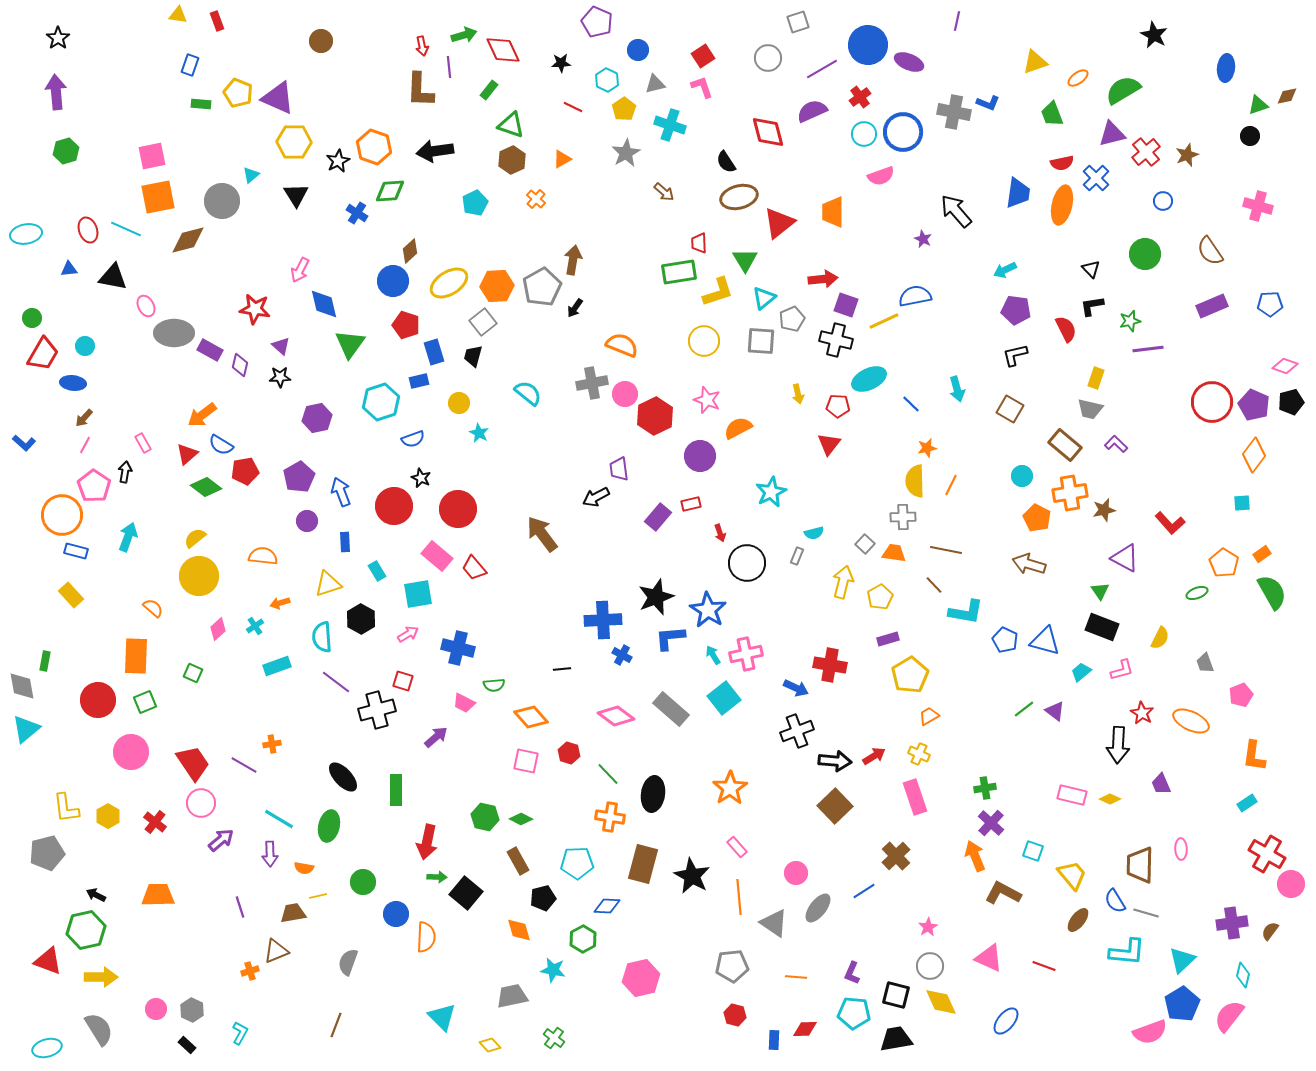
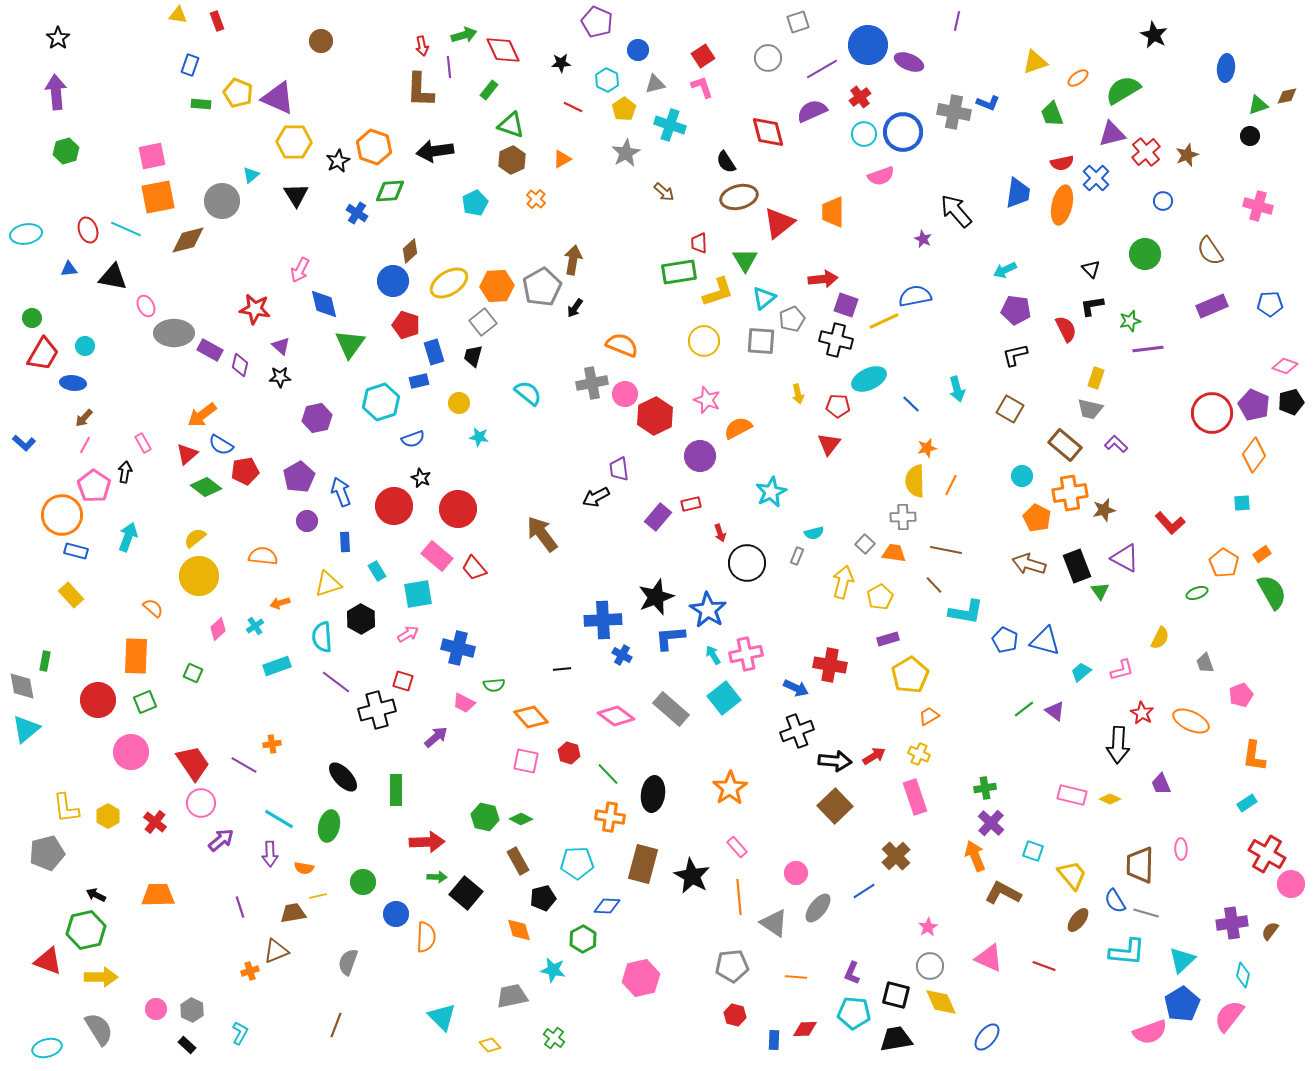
red circle at (1212, 402): moved 11 px down
cyan star at (479, 433): moved 4 px down; rotated 18 degrees counterclockwise
black rectangle at (1102, 627): moved 25 px left, 61 px up; rotated 48 degrees clockwise
red arrow at (427, 842): rotated 104 degrees counterclockwise
blue ellipse at (1006, 1021): moved 19 px left, 16 px down
